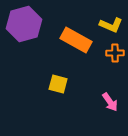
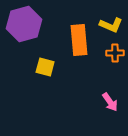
orange rectangle: moved 3 px right; rotated 56 degrees clockwise
yellow square: moved 13 px left, 17 px up
